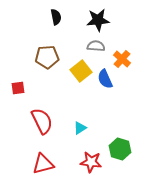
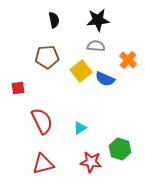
black semicircle: moved 2 px left, 3 px down
orange cross: moved 6 px right, 1 px down
blue semicircle: rotated 42 degrees counterclockwise
